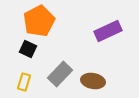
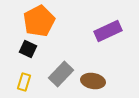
gray rectangle: moved 1 px right
